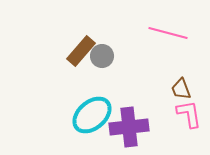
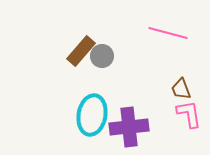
cyan ellipse: rotated 39 degrees counterclockwise
